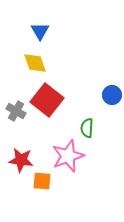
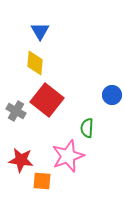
yellow diamond: rotated 25 degrees clockwise
